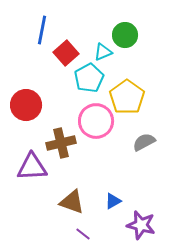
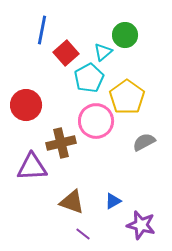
cyan triangle: rotated 18 degrees counterclockwise
